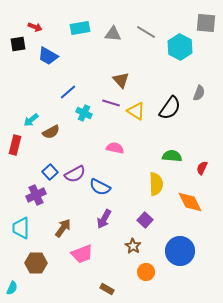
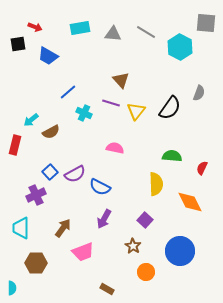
yellow triangle: rotated 36 degrees clockwise
pink trapezoid: moved 1 px right, 2 px up
cyan semicircle: rotated 24 degrees counterclockwise
